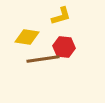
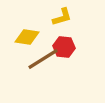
yellow L-shape: moved 1 px right, 1 px down
brown line: rotated 24 degrees counterclockwise
